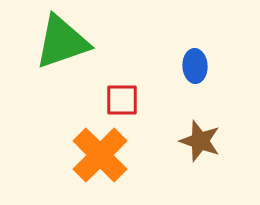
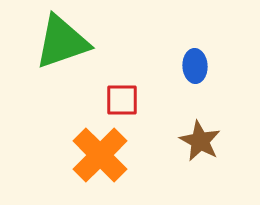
brown star: rotated 9 degrees clockwise
